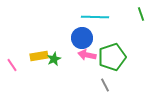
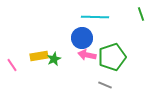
gray line: rotated 40 degrees counterclockwise
